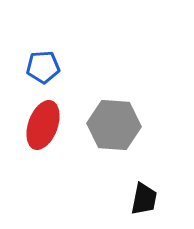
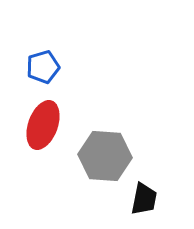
blue pentagon: rotated 12 degrees counterclockwise
gray hexagon: moved 9 px left, 31 px down
